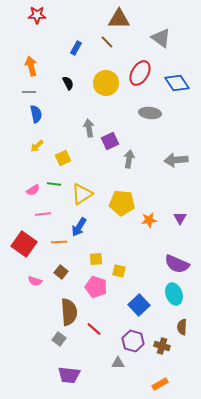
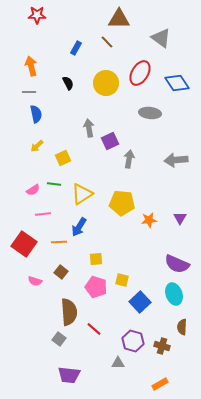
yellow square at (119, 271): moved 3 px right, 9 px down
blue square at (139, 305): moved 1 px right, 3 px up
